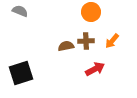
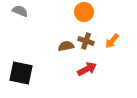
orange circle: moved 7 px left
brown cross: rotated 21 degrees clockwise
red arrow: moved 8 px left
black square: rotated 30 degrees clockwise
